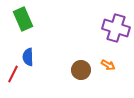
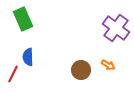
purple cross: rotated 20 degrees clockwise
